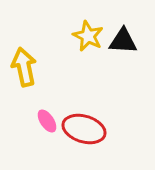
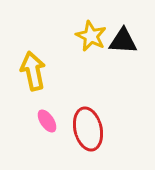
yellow star: moved 3 px right
yellow arrow: moved 9 px right, 4 px down
red ellipse: moved 4 px right; rotated 60 degrees clockwise
